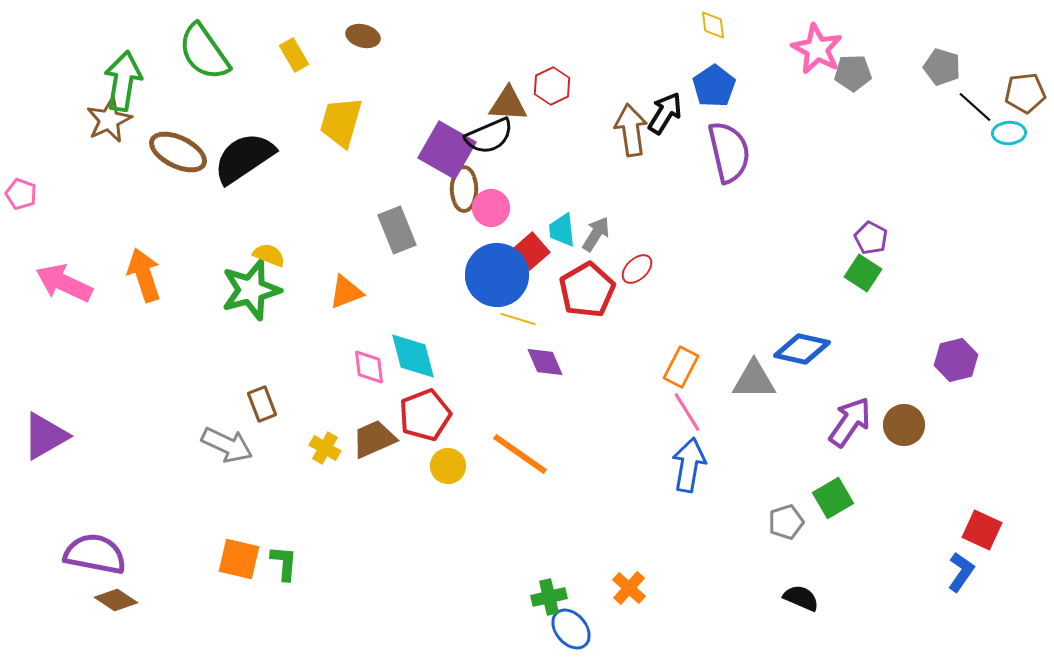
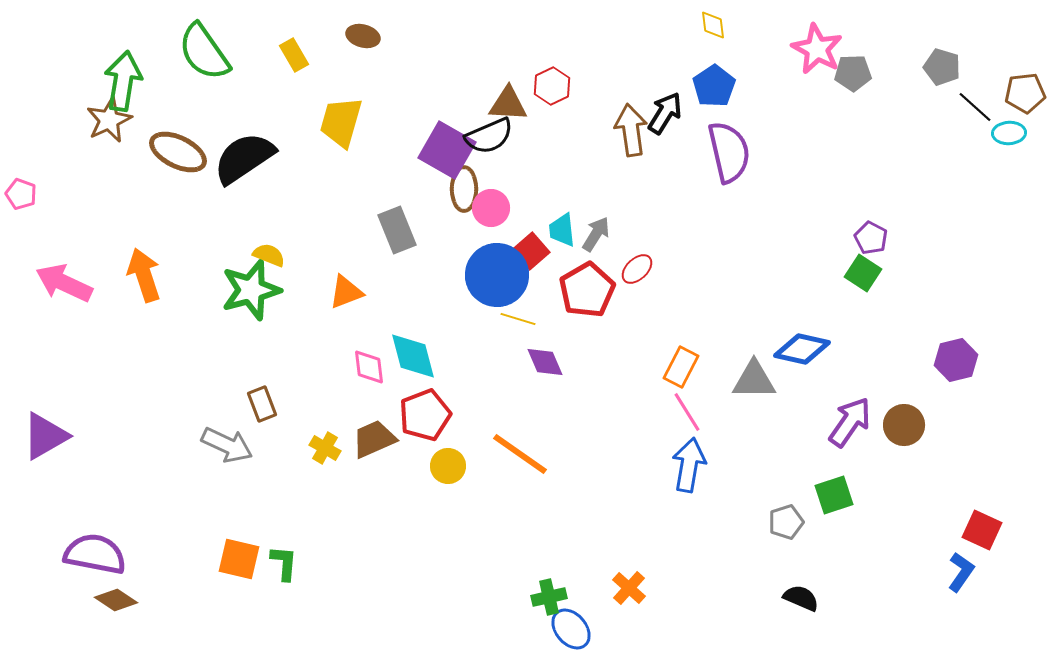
green square at (833, 498): moved 1 px right, 3 px up; rotated 12 degrees clockwise
